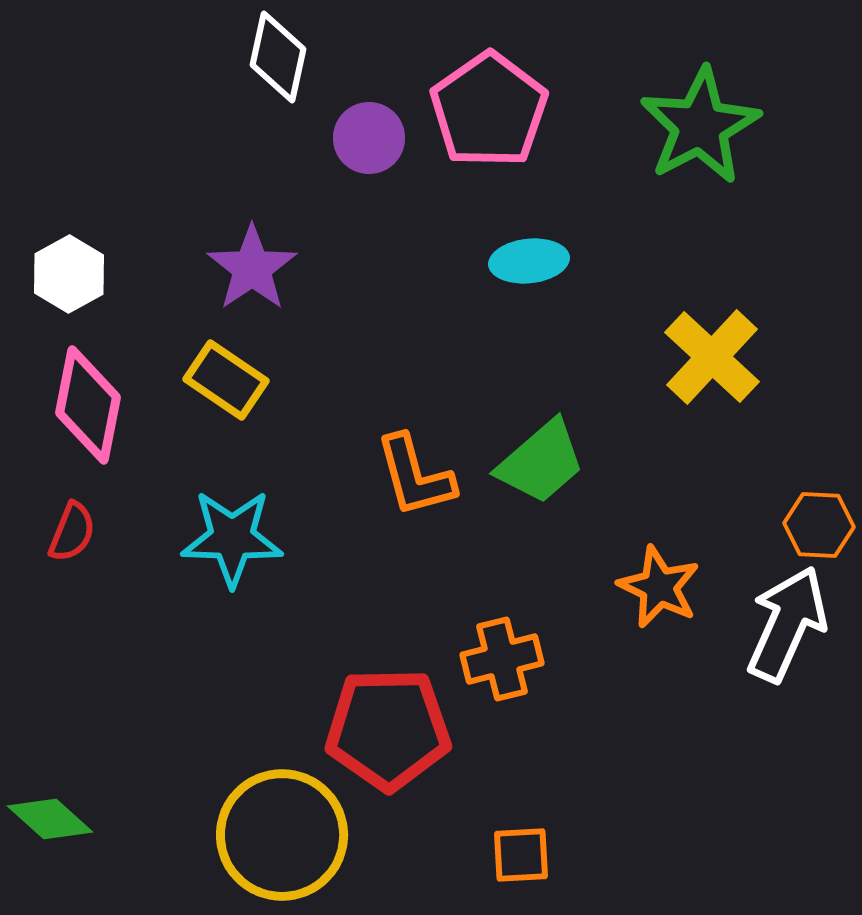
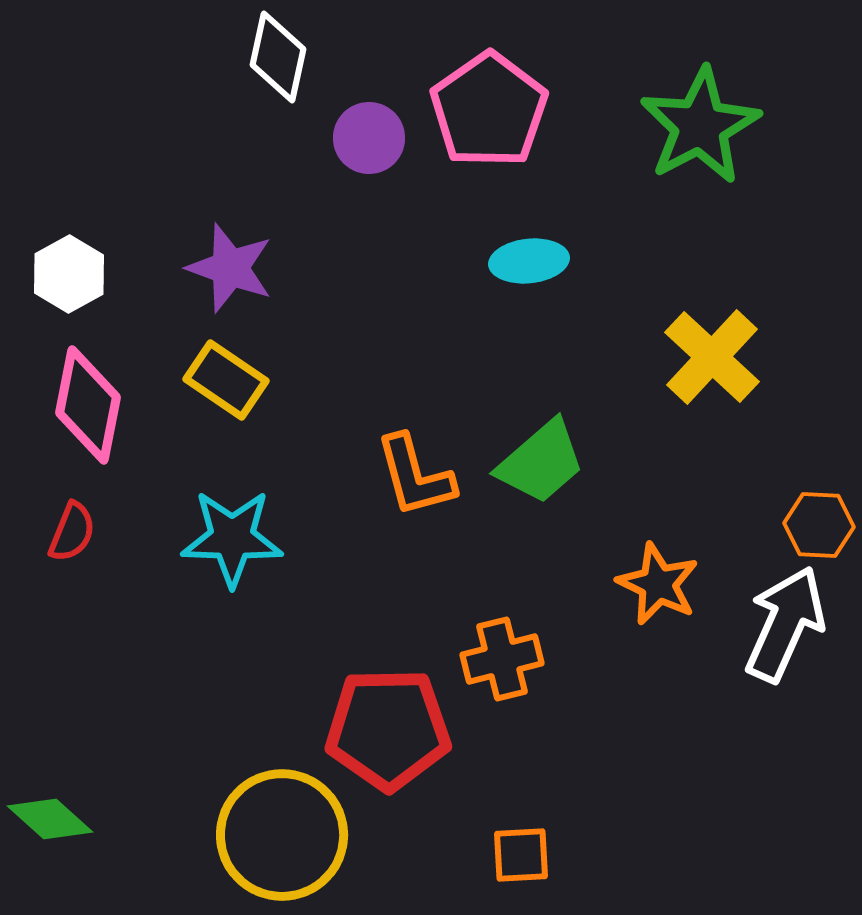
purple star: moved 22 px left; rotated 18 degrees counterclockwise
orange star: moved 1 px left, 3 px up
white arrow: moved 2 px left
